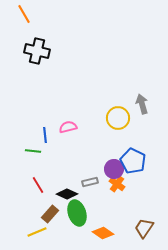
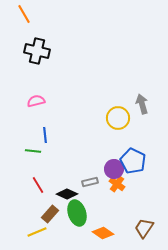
pink semicircle: moved 32 px left, 26 px up
